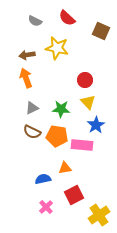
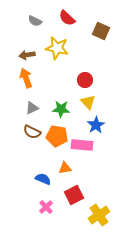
blue semicircle: rotated 35 degrees clockwise
